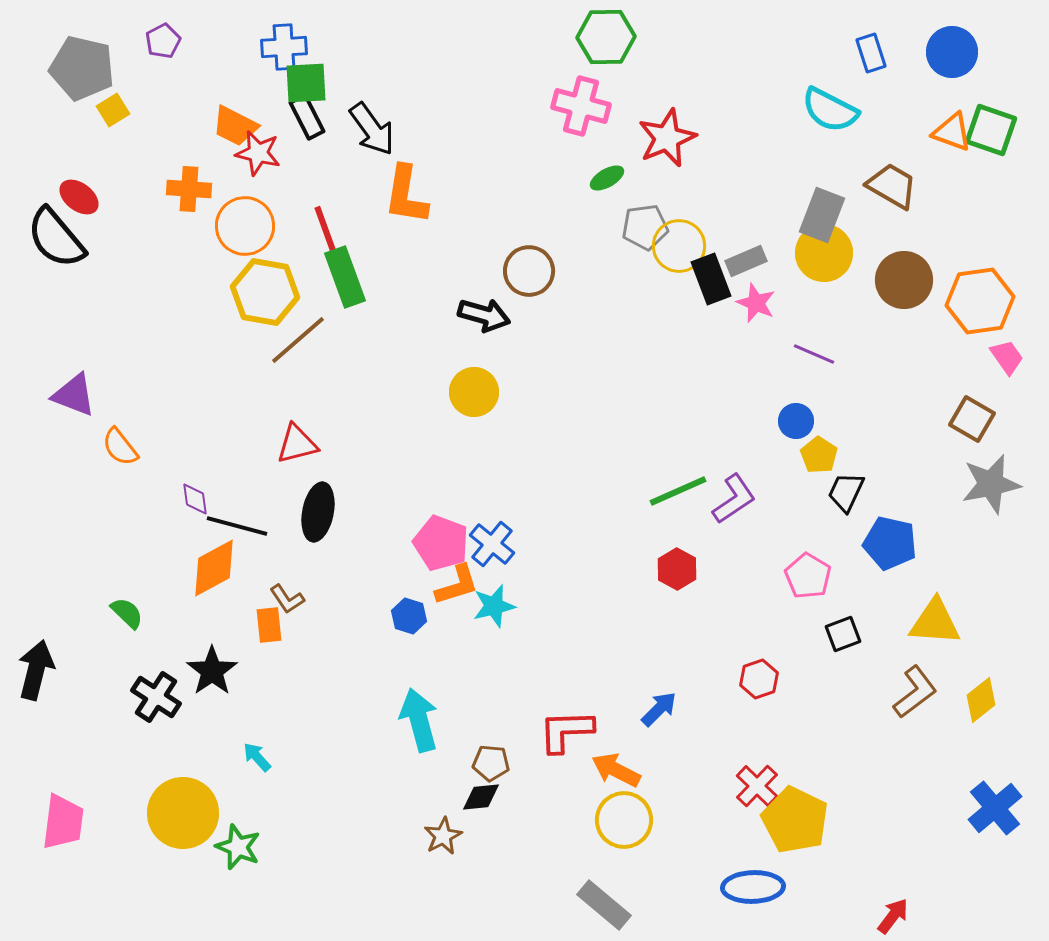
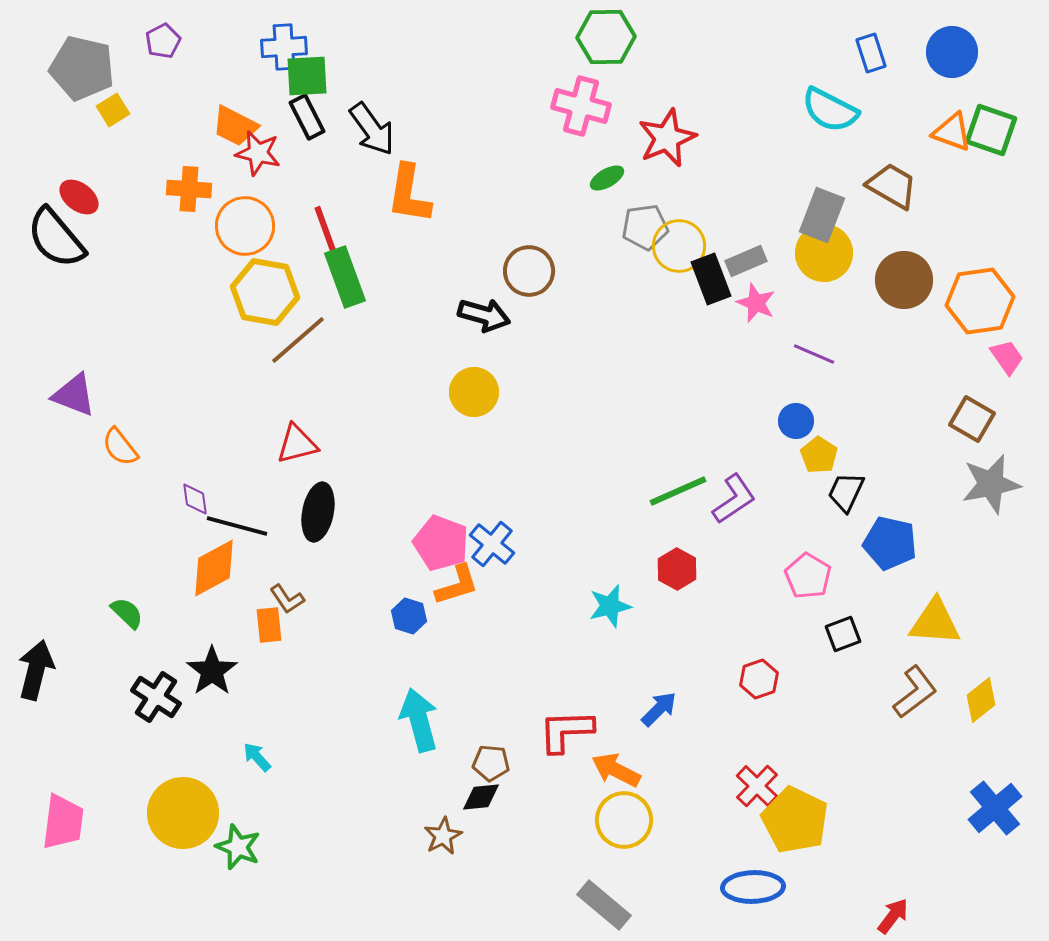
green square at (306, 83): moved 1 px right, 7 px up
orange L-shape at (406, 195): moved 3 px right, 1 px up
cyan star at (494, 606): moved 116 px right
